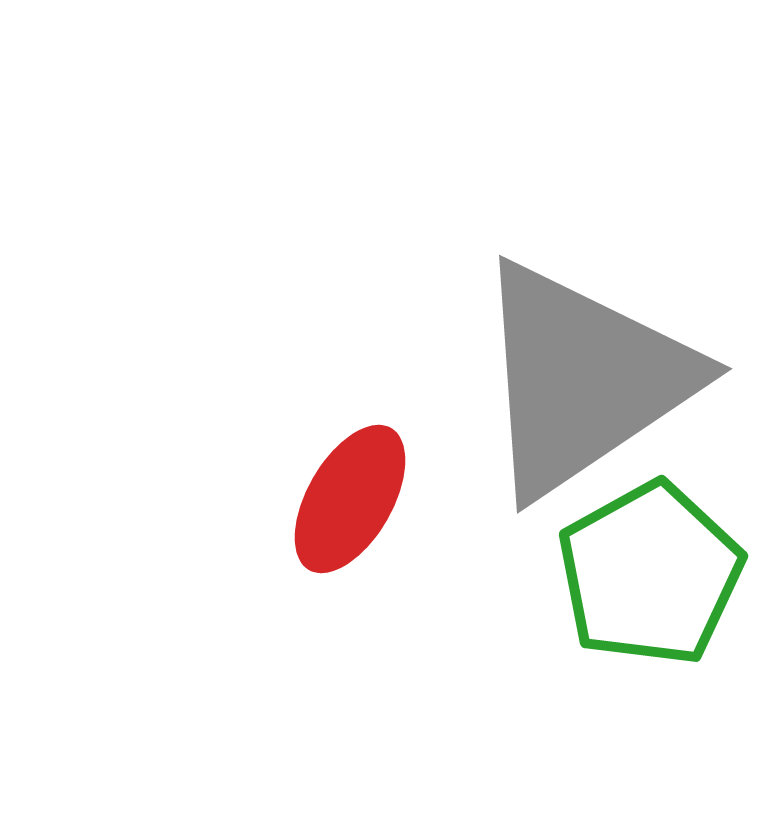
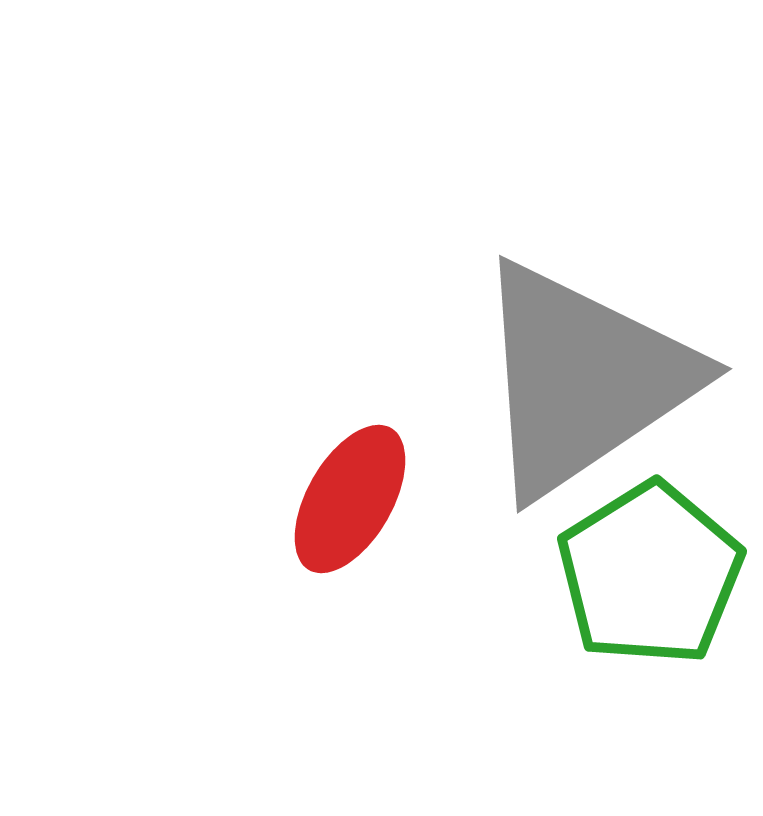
green pentagon: rotated 3 degrees counterclockwise
